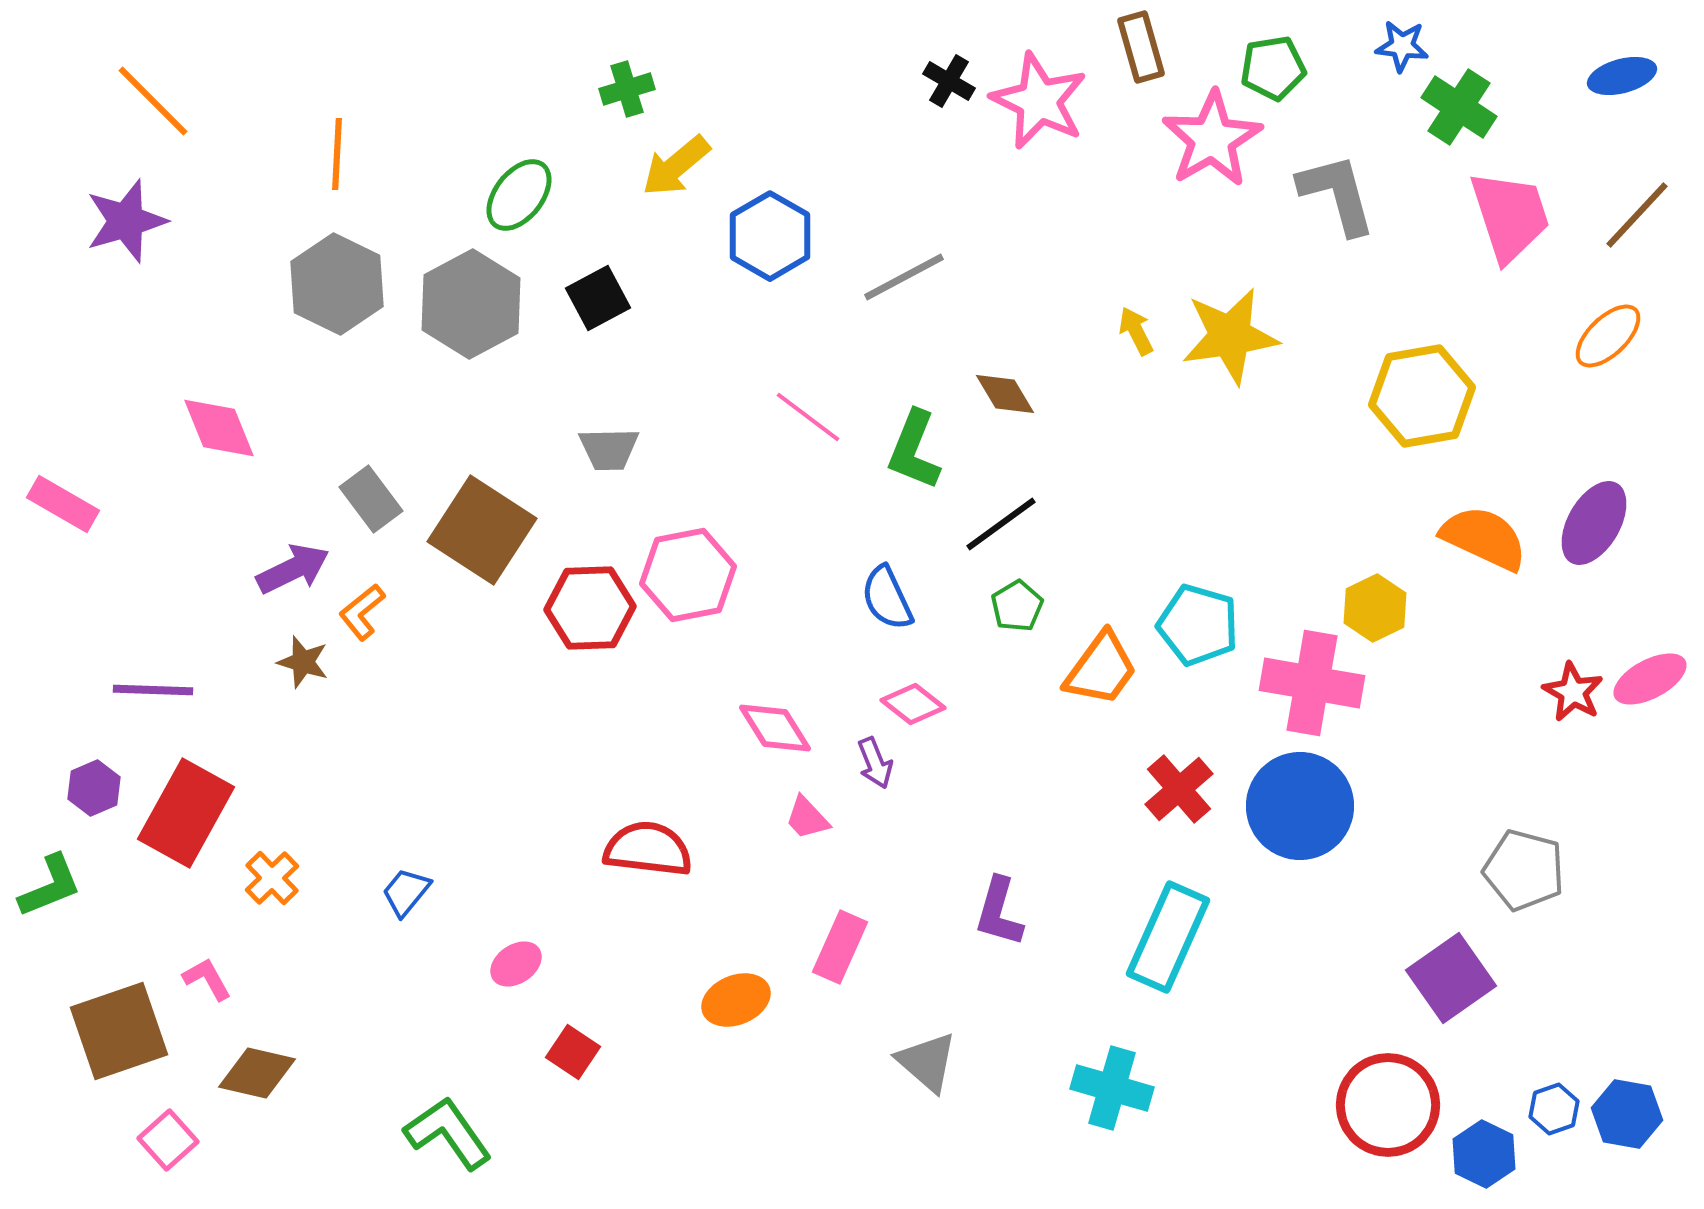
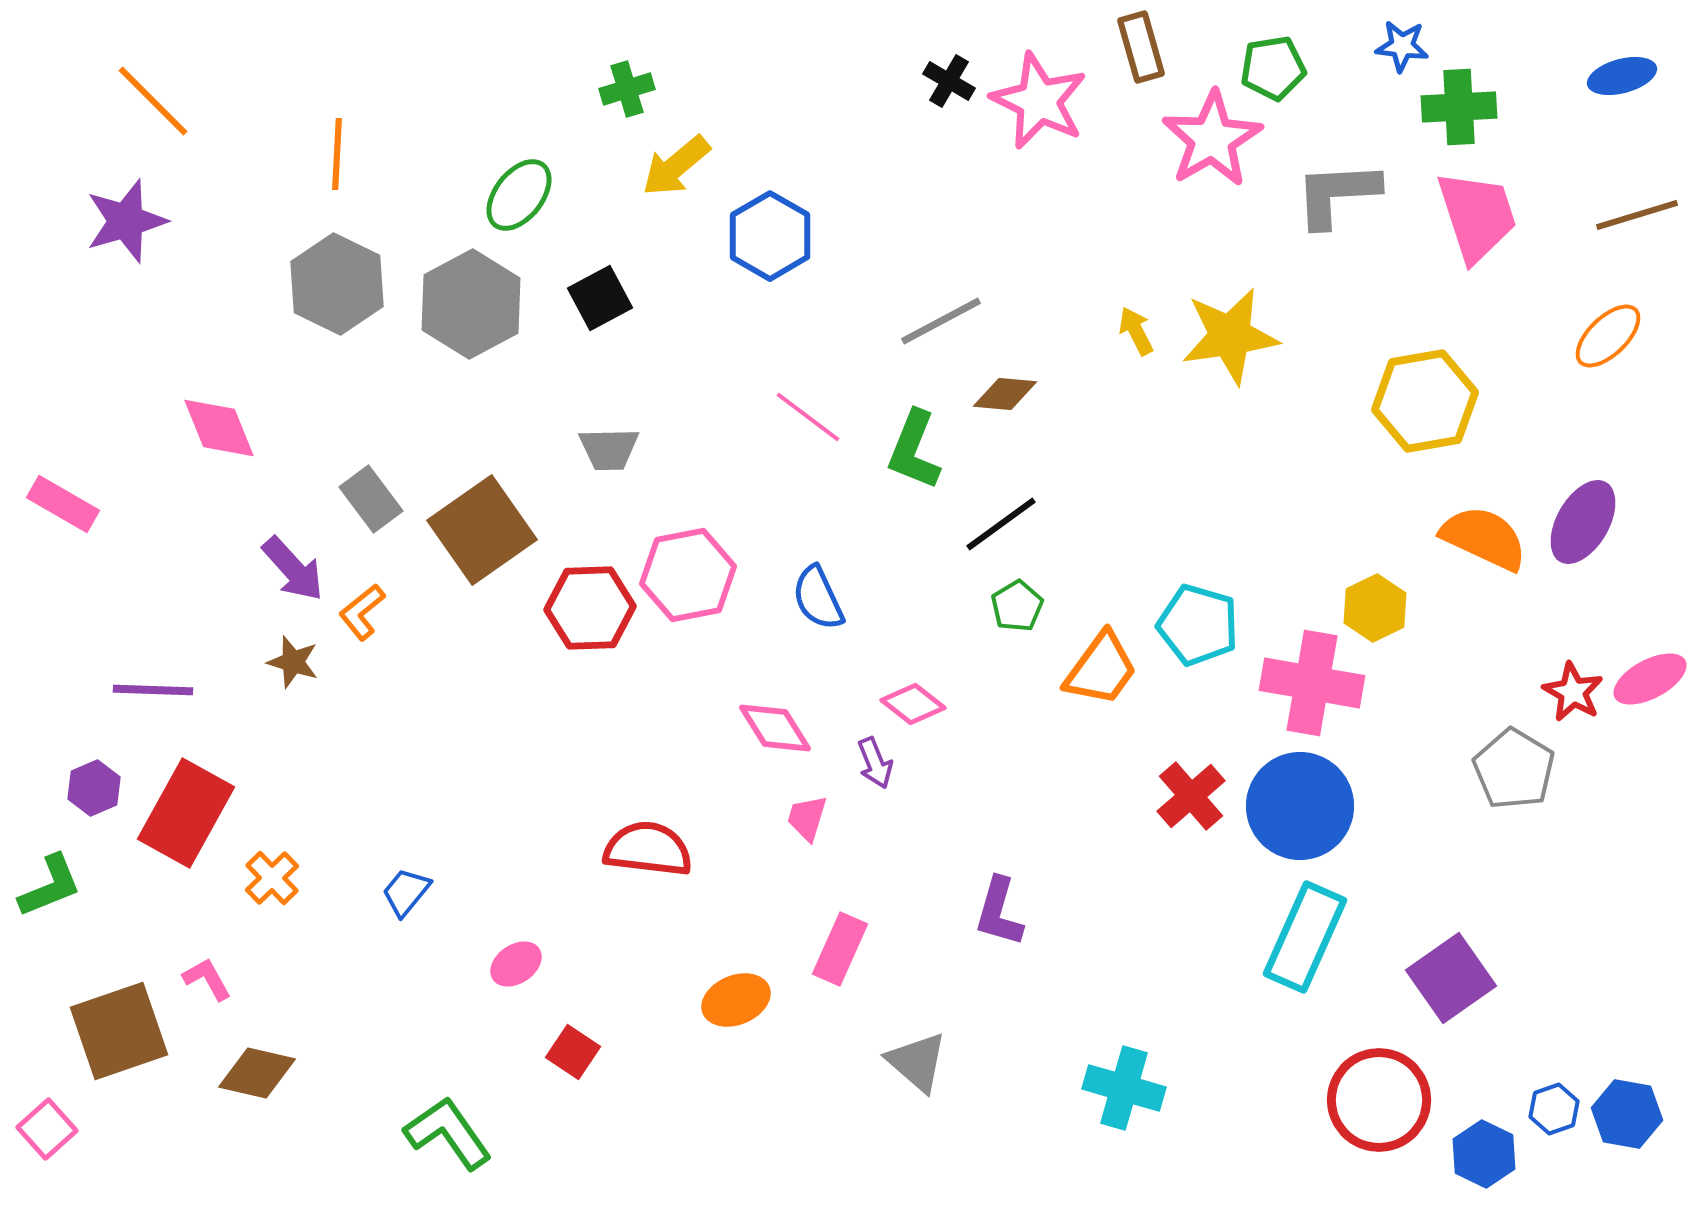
green cross at (1459, 107): rotated 36 degrees counterclockwise
gray L-shape at (1337, 194): rotated 78 degrees counterclockwise
brown line at (1637, 215): rotated 30 degrees clockwise
pink trapezoid at (1510, 216): moved 33 px left
gray line at (904, 277): moved 37 px right, 44 px down
black square at (598, 298): moved 2 px right
brown diamond at (1005, 394): rotated 54 degrees counterclockwise
yellow hexagon at (1422, 396): moved 3 px right, 5 px down
purple ellipse at (1594, 523): moved 11 px left, 1 px up
brown square at (482, 530): rotated 22 degrees clockwise
purple arrow at (293, 569): rotated 74 degrees clockwise
blue semicircle at (887, 598): moved 69 px left
brown star at (303, 662): moved 10 px left
red cross at (1179, 789): moved 12 px right, 7 px down
pink trapezoid at (807, 818): rotated 60 degrees clockwise
gray pentagon at (1524, 870): moved 10 px left, 101 px up; rotated 16 degrees clockwise
cyan rectangle at (1168, 937): moved 137 px right
pink rectangle at (840, 947): moved 2 px down
gray triangle at (927, 1062): moved 10 px left
cyan cross at (1112, 1088): moved 12 px right
red circle at (1388, 1105): moved 9 px left, 5 px up
pink square at (168, 1140): moved 121 px left, 11 px up
